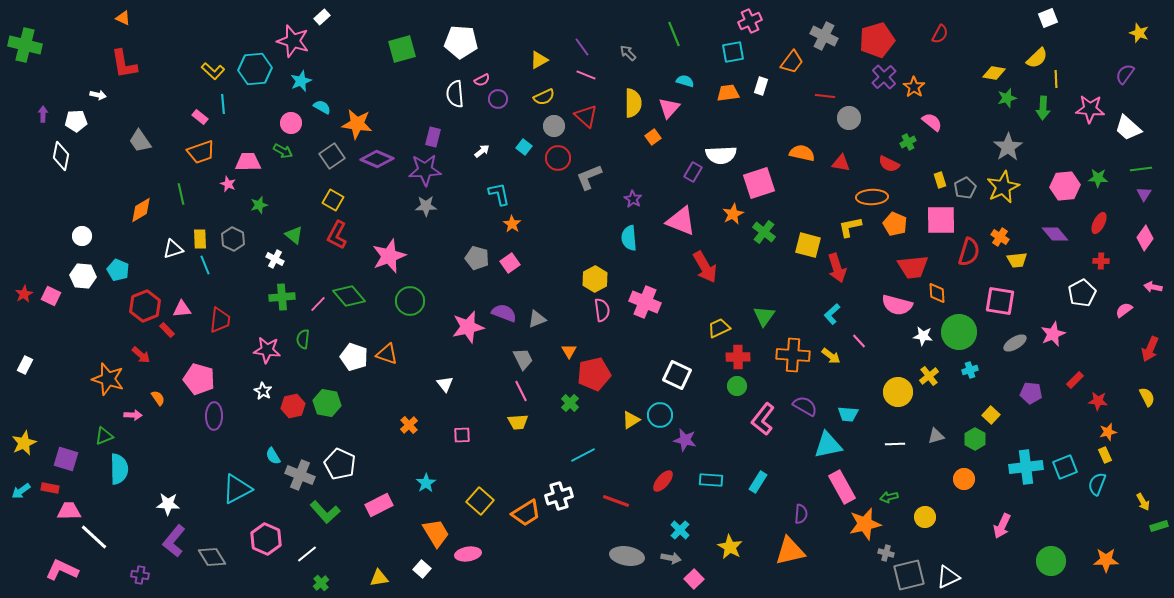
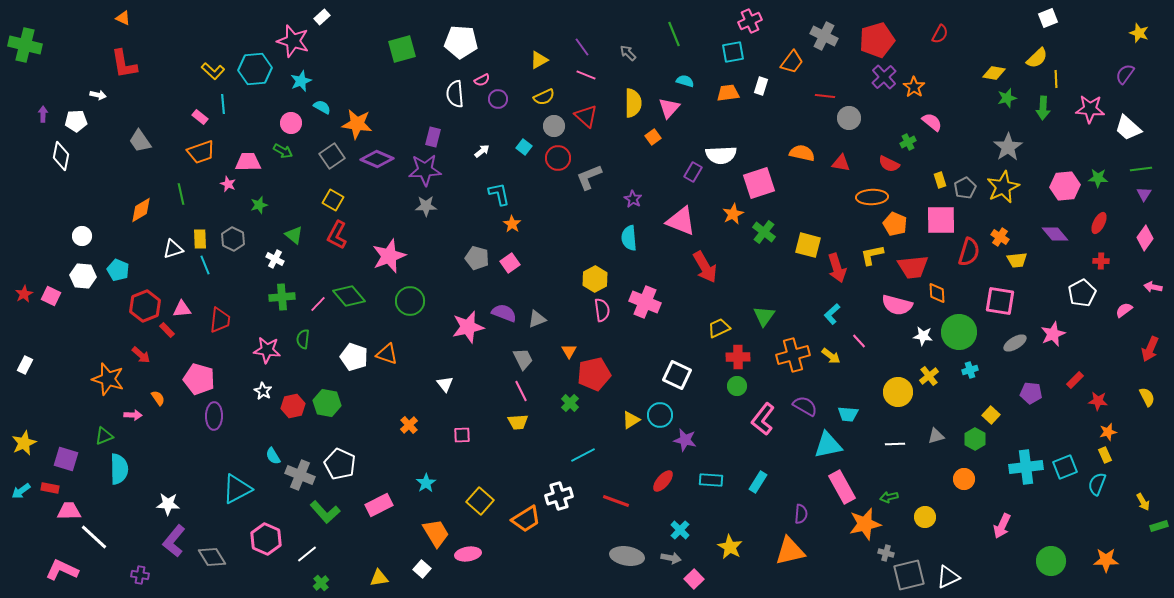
yellow L-shape at (850, 227): moved 22 px right, 28 px down
orange cross at (793, 355): rotated 20 degrees counterclockwise
orange trapezoid at (526, 513): moved 6 px down
